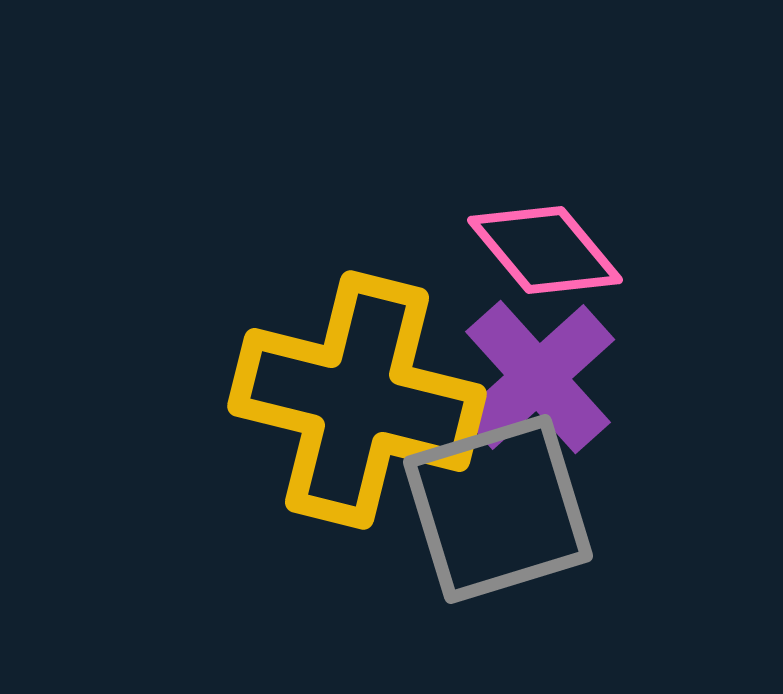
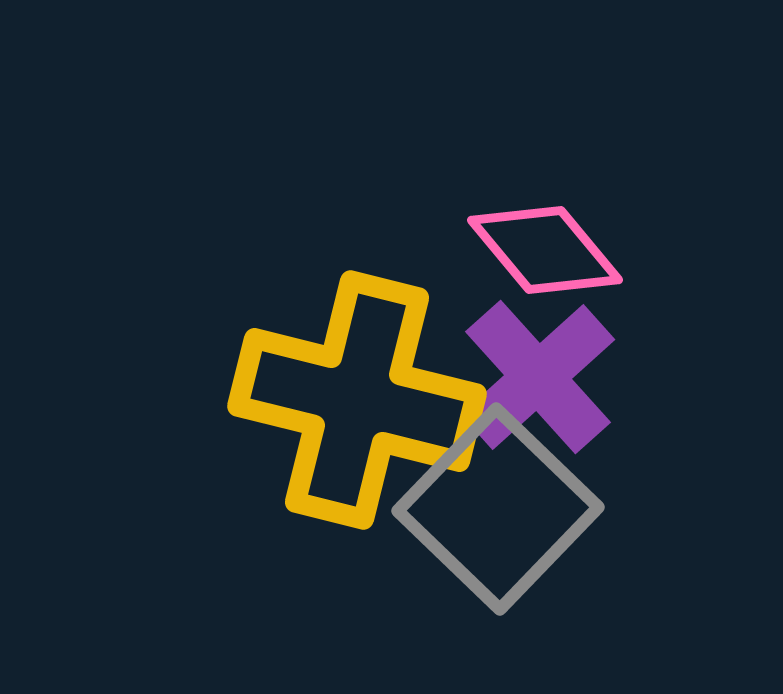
gray square: rotated 29 degrees counterclockwise
